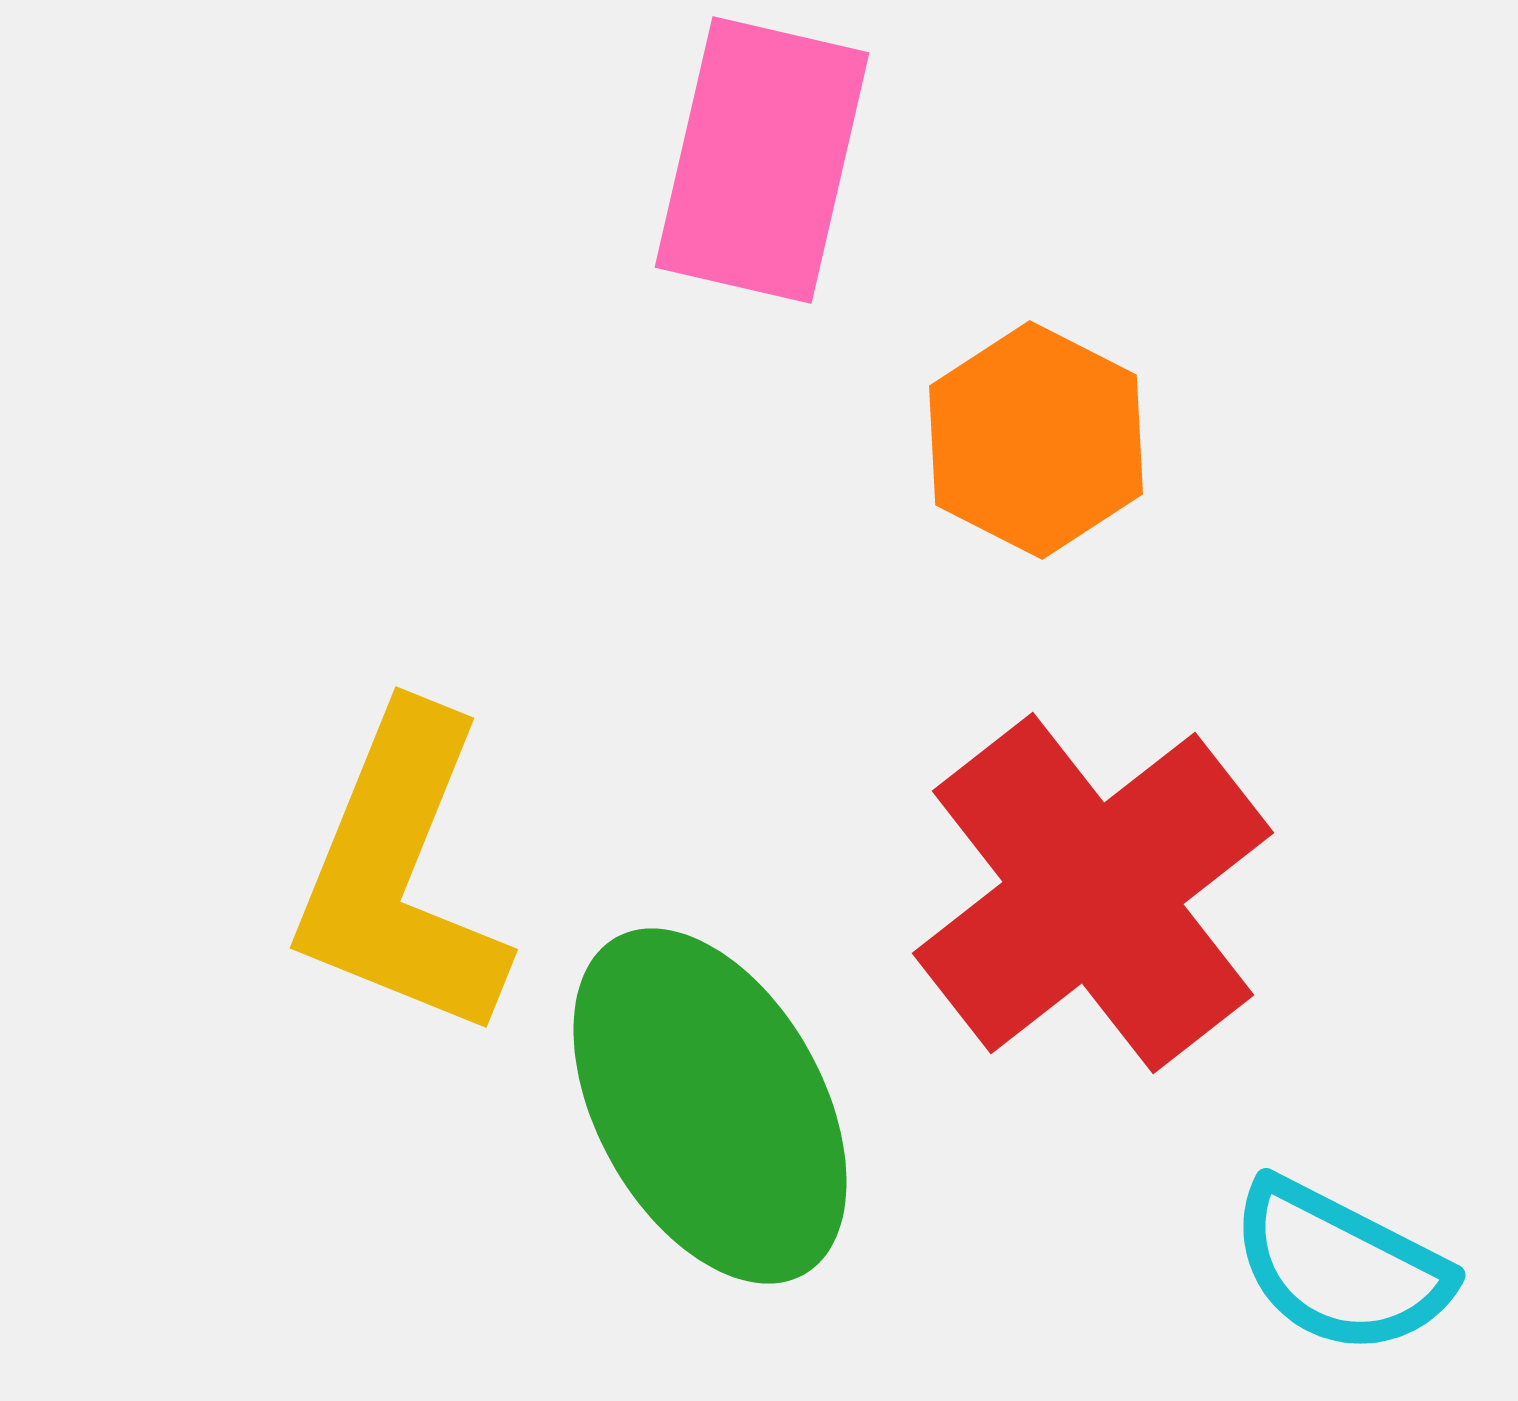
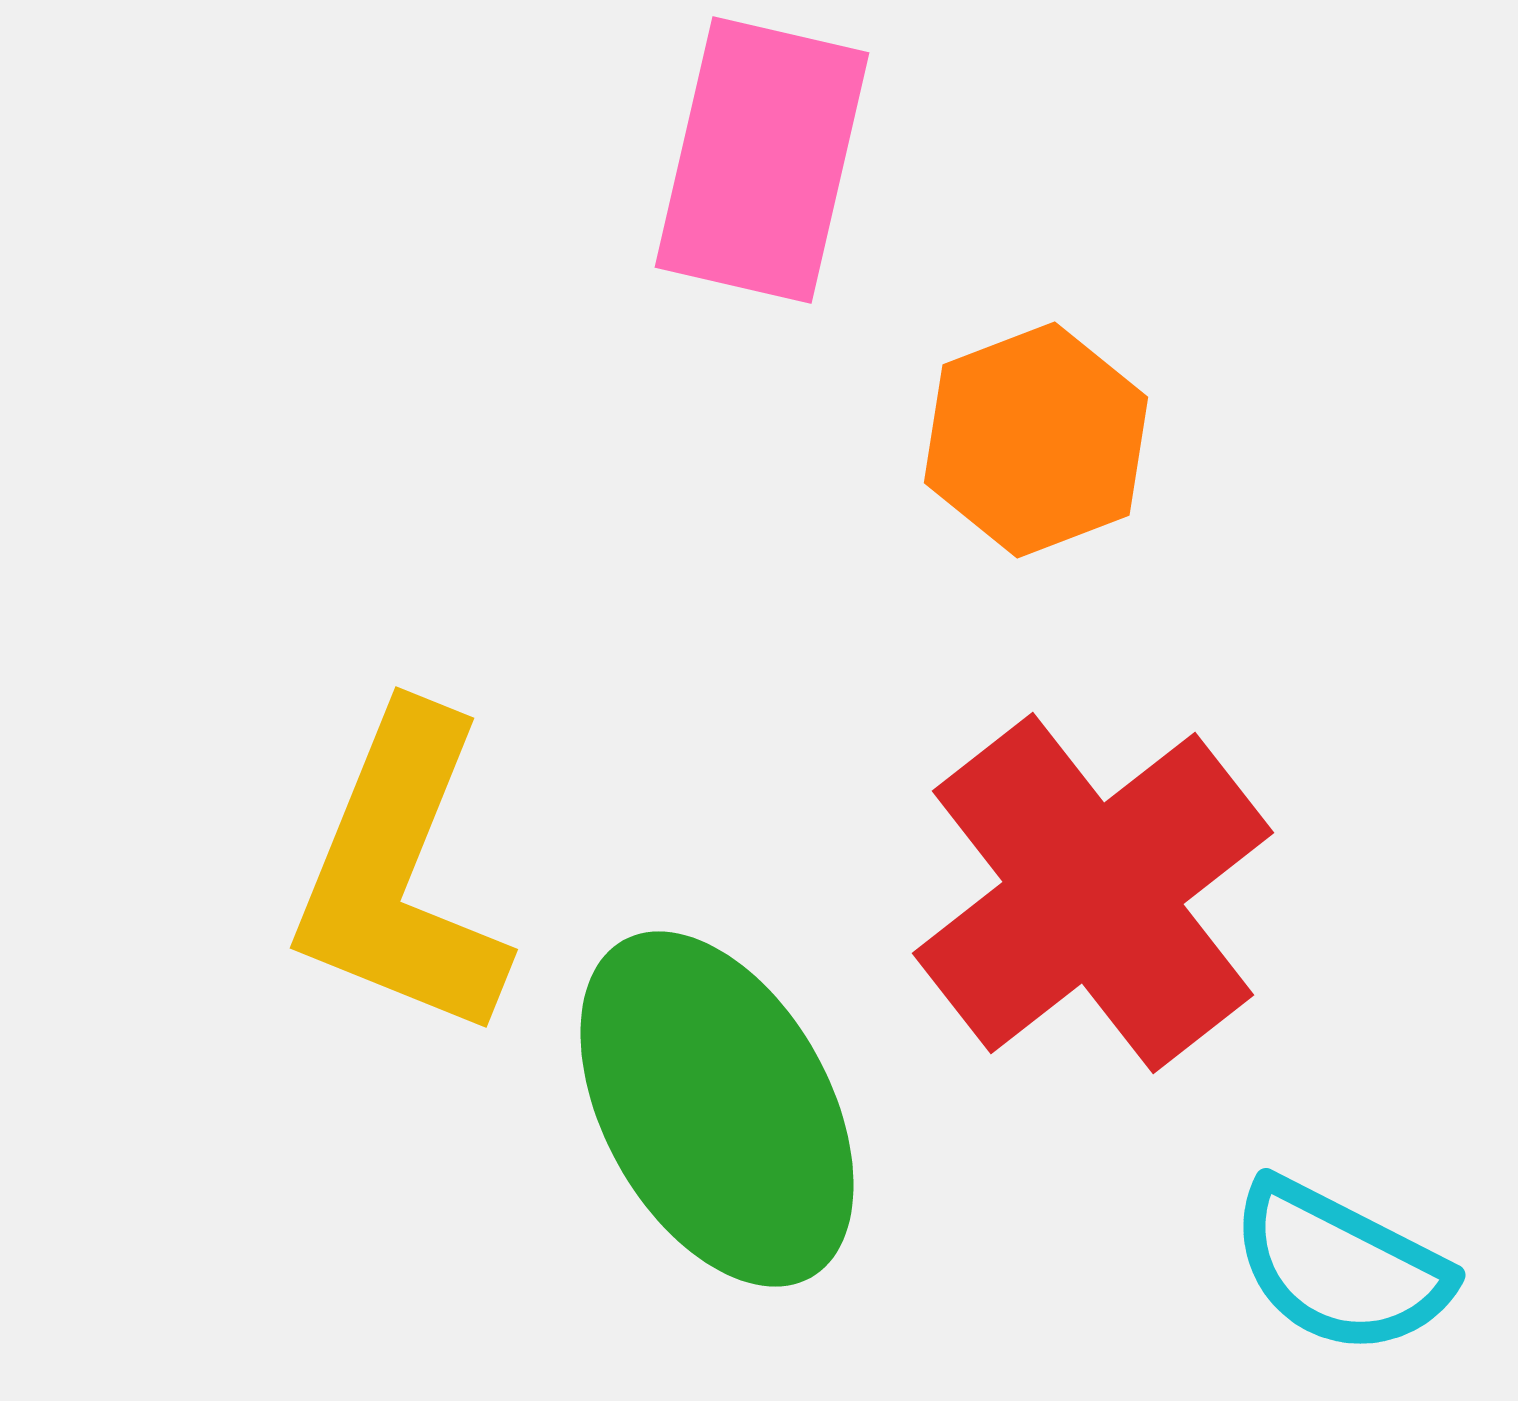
orange hexagon: rotated 12 degrees clockwise
green ellipse: moved 7 px right, 3 px down
